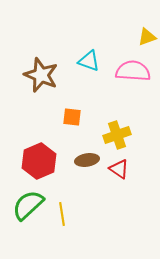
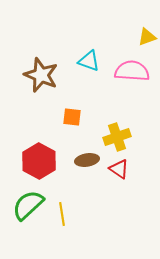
pink semicircle: moved 1 px left
yellow cross: moved 2 px down
red hexagon: rotated 8 degrees counterclockwise
